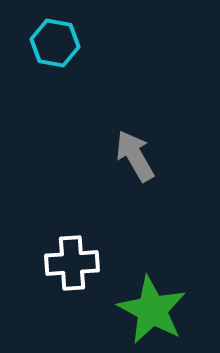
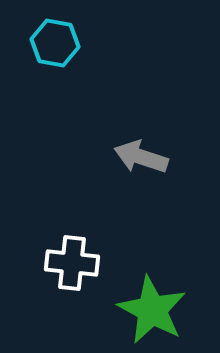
gray arrow: moved 6 px right, 1 px down; rotated 42 degrees counterclockwise
white cross: rotated 10 degrees clockwise
